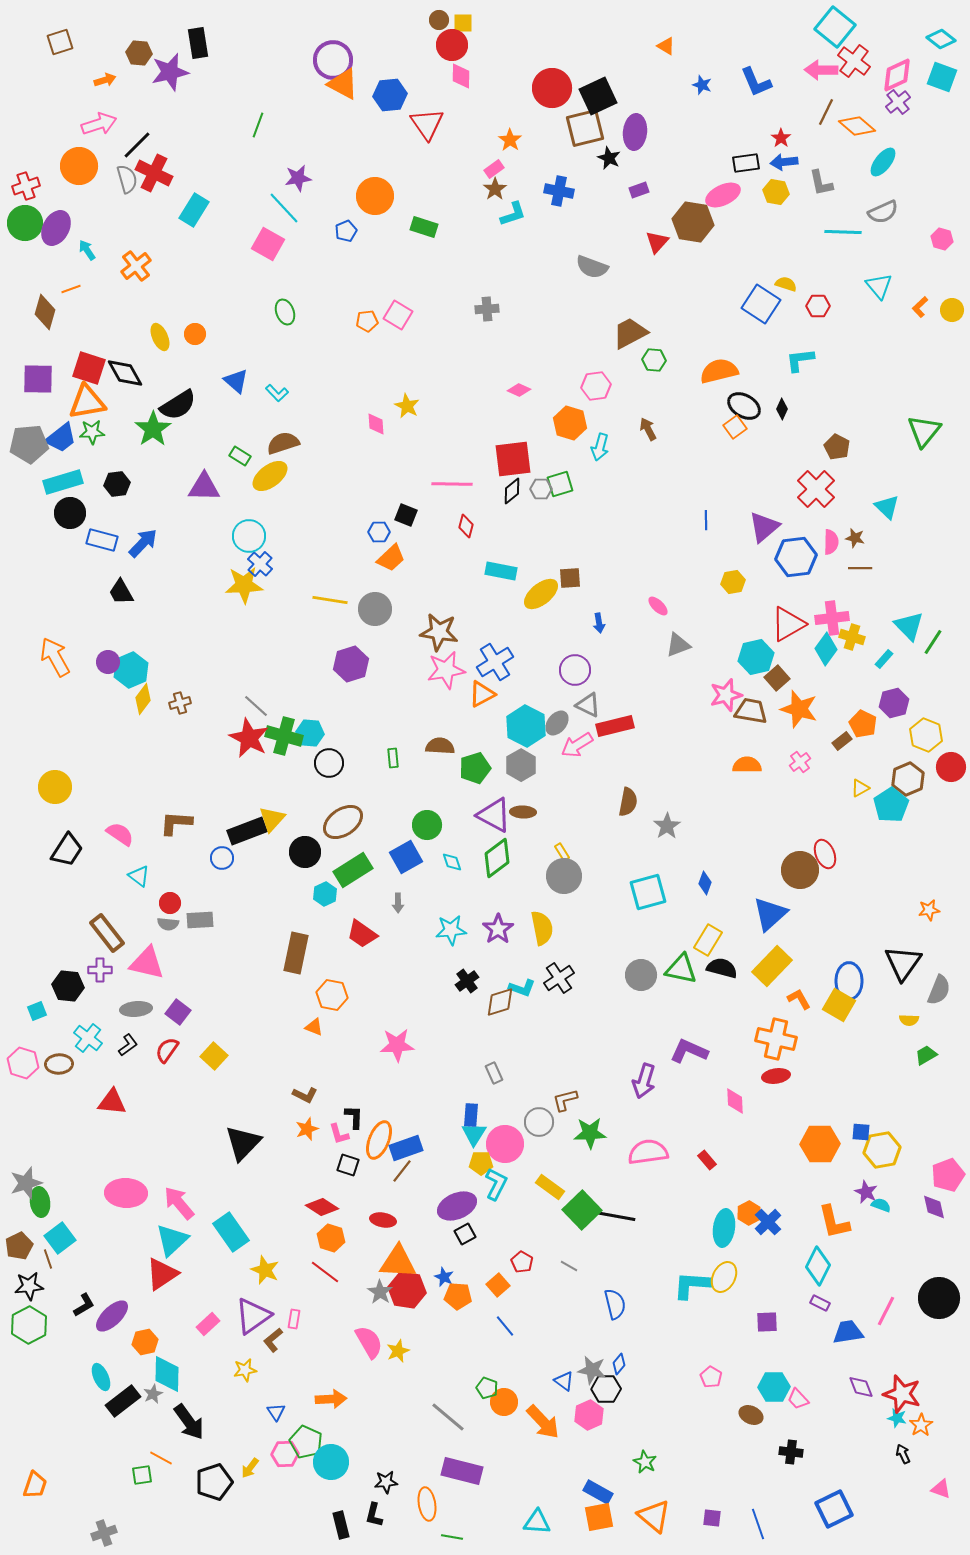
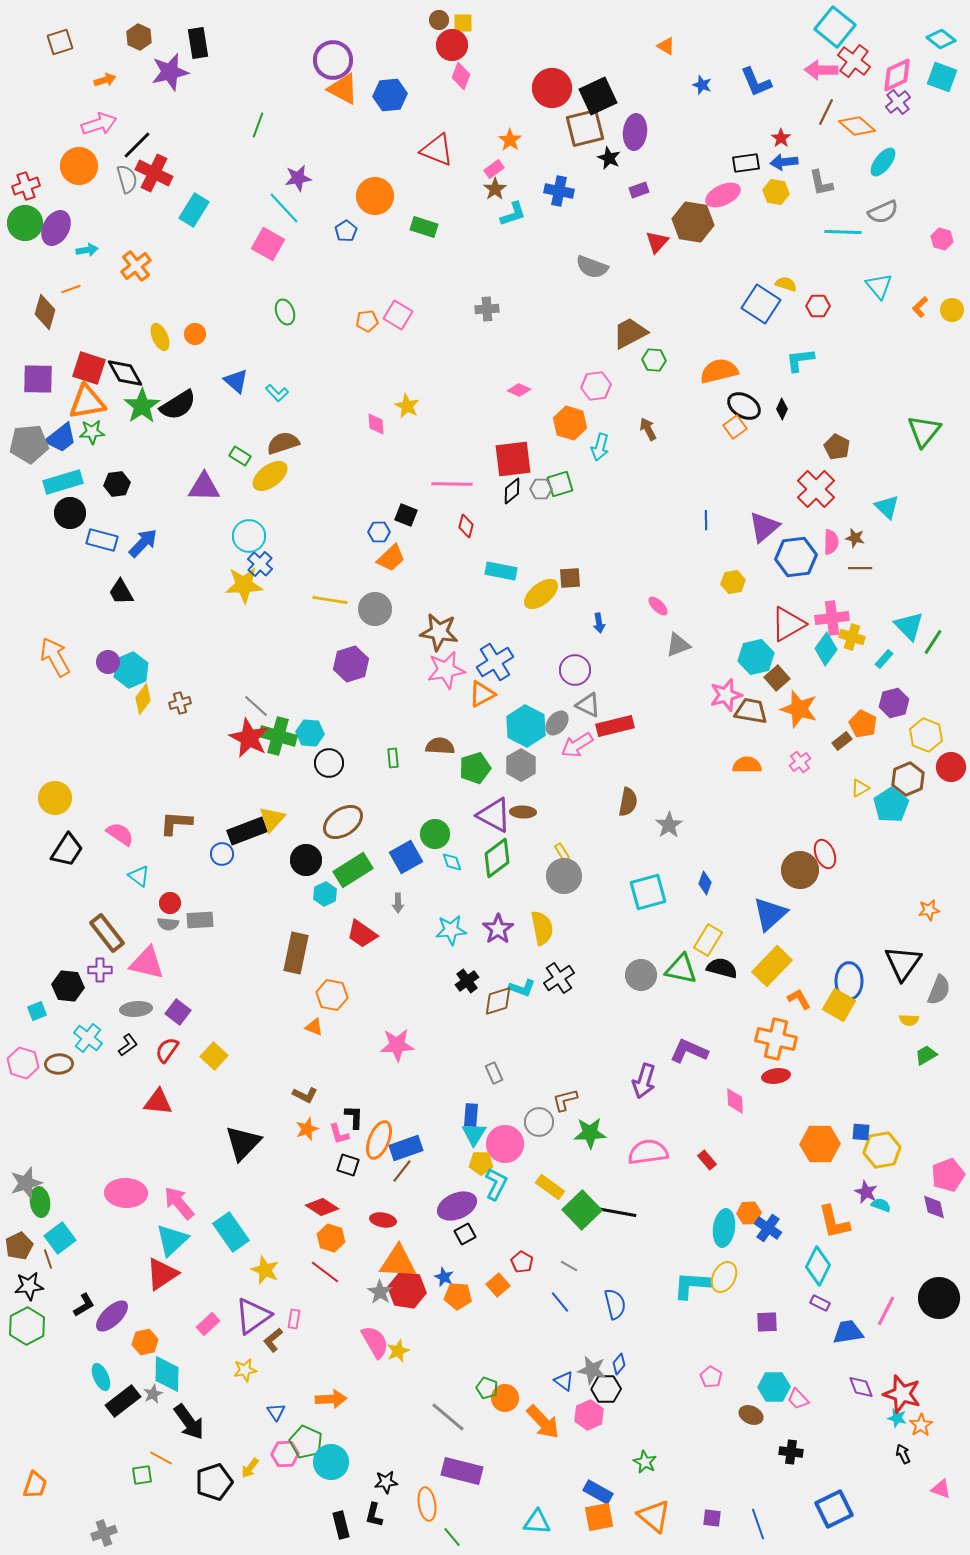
brown hexagon at (139, 53): moved 16 px up; rotated 20 degrees clockwise
pink diamond at (461, 76): rotated 20 degrees clockwise
orange triangle at (343, 84): moved 5 px down
red triangle at (427, 124): moved 10 px right, 26 px down; rotated 33 degrees counterclockwise
blue pentagon at (346, 231): rotated 10 degrees counterclockwise
cyan arrow at (87, 250): rotated 115 degrees clockwise
green star at (153, 429): moved 11 px left, 23 px up
green cross at (284, 736): moved 6 px left
yellow circle at (55, 787): moved 11 px down
green circle at (427, 825): moved 8 px right, 9 px down
gray star at (667, 826): moved 2 px right, 1 px up
black circle at (305, 852): moved 1 px right, 8 px down
blue circle at (222, 858): moved 4 px up
brown diamond at (500, 1002): moved 2 px left, 1 px up
red triangle at (112, 1102): moved 46 px right
orange hexagon at (749, 1213): rotated 25 degrees clockwise
black line at (615, 1216): moved 1 px right, 4 px up
blue cross at (768, 1222): moved 6 px down; rotated 12 degrees counterclockwise
green hexagon at (29, 1325): moved 2 px left, 1 px down
blue line at (505, 1326): moved 55 px right, 24 px up
pink semicircle at (369, 1342): moved 6 px right
orange circle at (504, 1402): moved 1 px right, 4 px up
green line at (452, 1537): rotated 40 degrees clockwise
